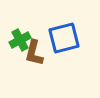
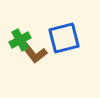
brown L-shape: rotated 52 degrees counterclockwise
